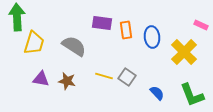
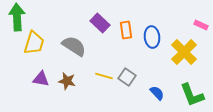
purple rectangle: moved 2 px left; rotated 36 degrees clockwise
